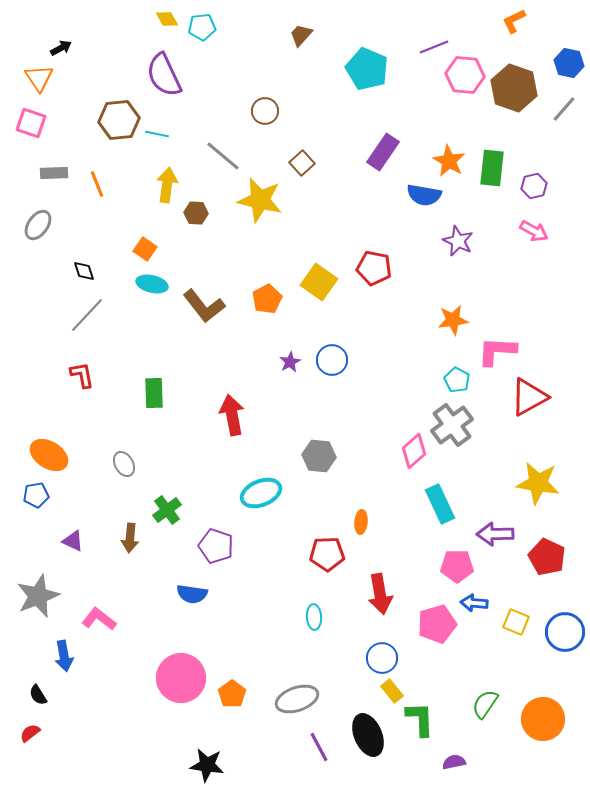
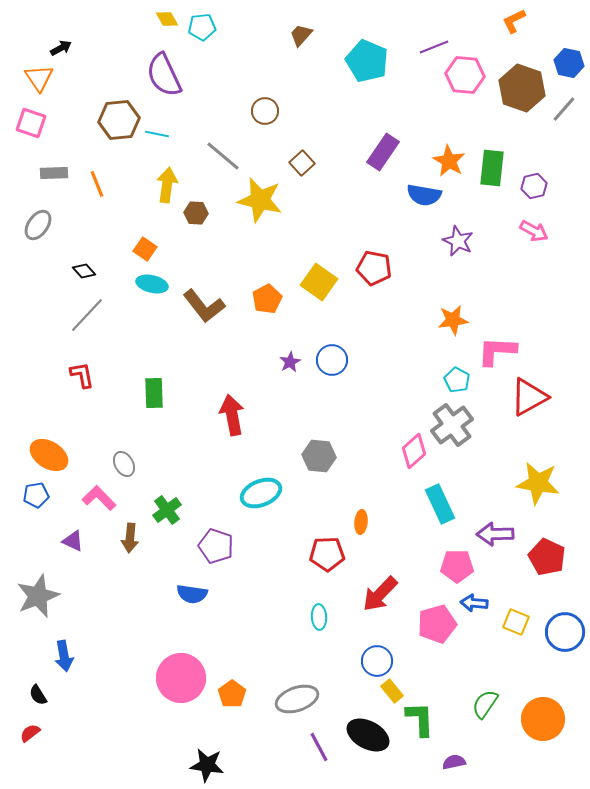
cyan pentagon at (367, 69): moved 8 px up
brown hexagon at (514, 88): moved 8 px right
black diamond at (84, 271): rotated 25 degrees counterclockwise
red arrow at (380, 594): rotated 54 degrees clockwise
cyan ellipse at (314, 617): moved 5 px right
pink L-shape at (99, 619): moved 121 px up; rotated 8 degrees clockwise
blue circle at (382, 658): moved 5 px left, 3 px down
black ellipse at (368, 735): rotated 39 degrees counterclockwise
